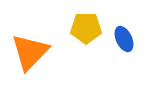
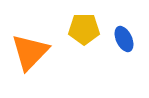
yellow pentagon: moved 2 px left, 1 px down
